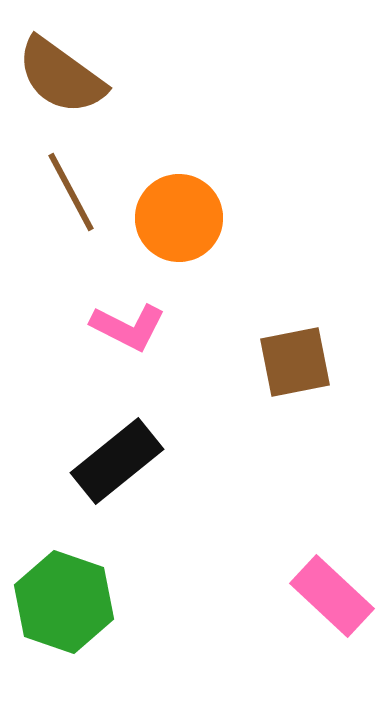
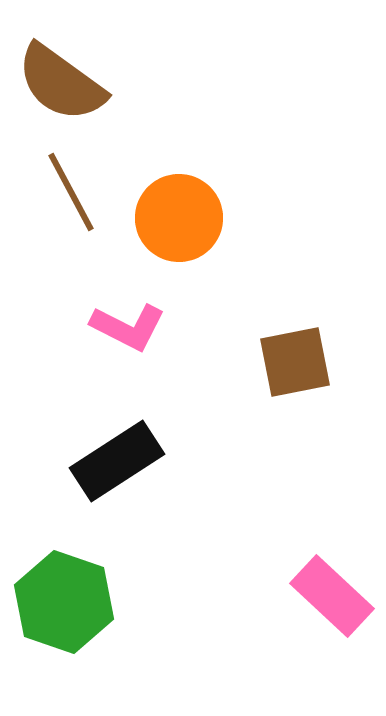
brown semicircle: moved 7 px down
black rectangle: rotated 6 degrees clockwise
